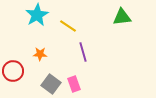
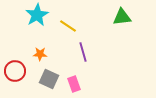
red circle: moved 2 px right
gray square: moved 2 px left, 5 px up; rotated 12 degrees counterclockwise
